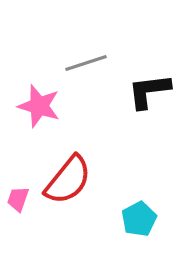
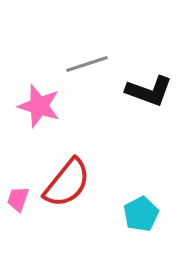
gray line: moved 1 px right, 1 px down
black L-shape: rotated 153 degrees counterclockwise
red semicircle: moved 1 px left, 3 px down
cyan pentagon: moved 2 px right, 5 px up
